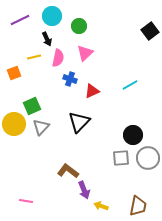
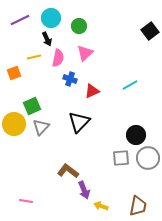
cyan circle: moved 1 px left, 2 px down
black circle: moved 3 px right
